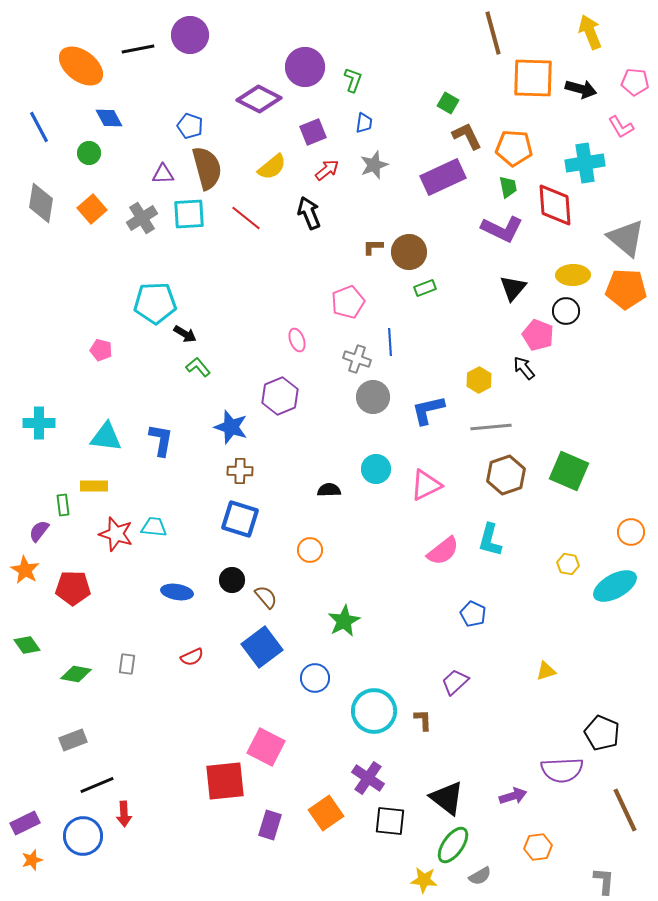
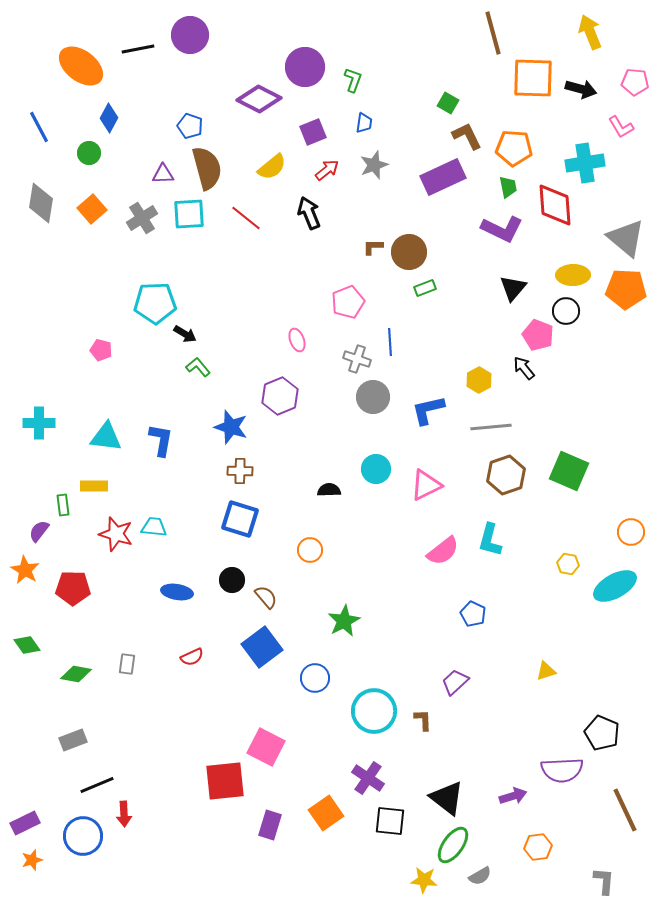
blue diamond at (109, 118): rotated 56 degrees clockwise
